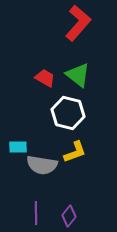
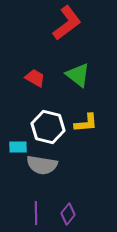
red L-shape: moved 11 px left; rotated 12 degrees clockwise
red trapezoid: moved 10 px left
white hexagon: moved 20 px left, 14 px down
yellow L-shape: moved 11 px right, 29 px up; rotated 15 degrees clockwise
purple diamond: moved 1 px left, 2 px up
